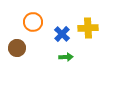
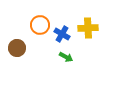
orange circle: moved 7 px right, 3 px down
blue cross: rotated 14 degrees counterclockwise
green arrow: rotated 32 degrees clockwise
